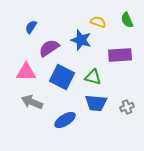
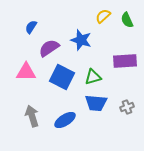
yellow semicircle: moved 5 px right, 6 px up; rotated 63 degrees counterclockwise
purple rectangle: moved 5 px right, 6 px down
green triangle: rotated 30 degrees counterclockwise
gray arrow: moved 14 px down; rotated 50 degrees clockwise
